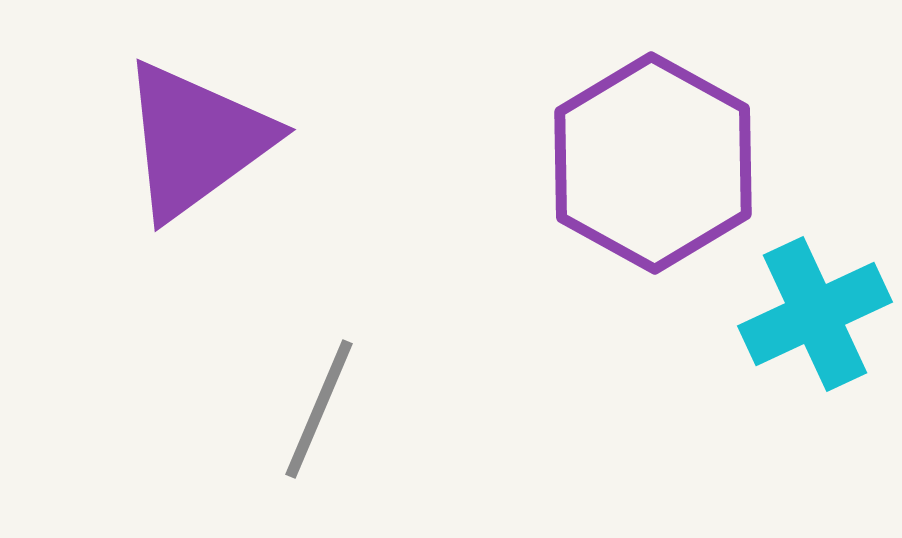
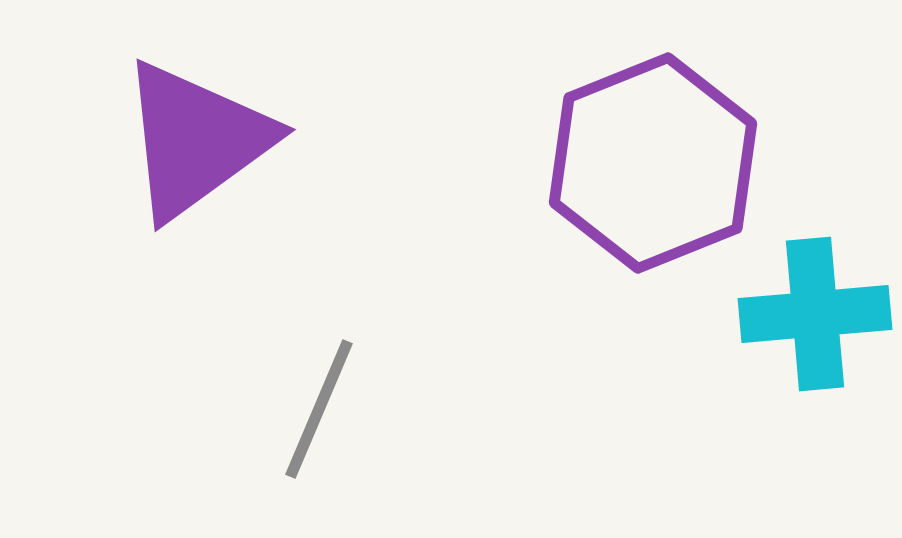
purple hexagon: rotated 9 degrees clockwise
cyan cross: rotated 20 degrees clockwise
